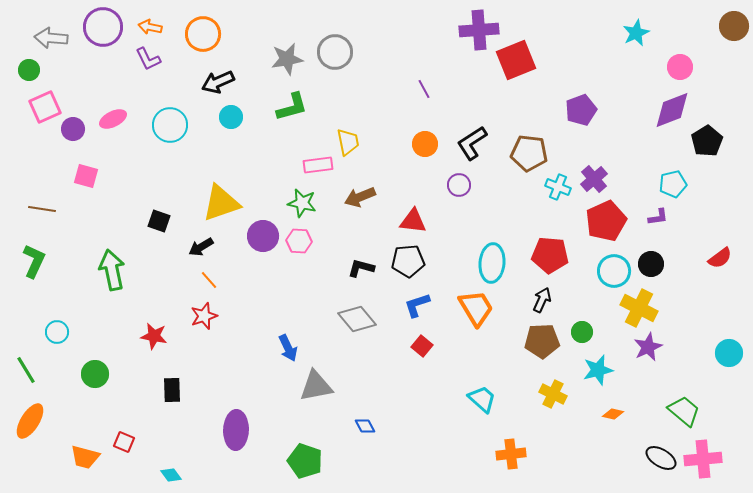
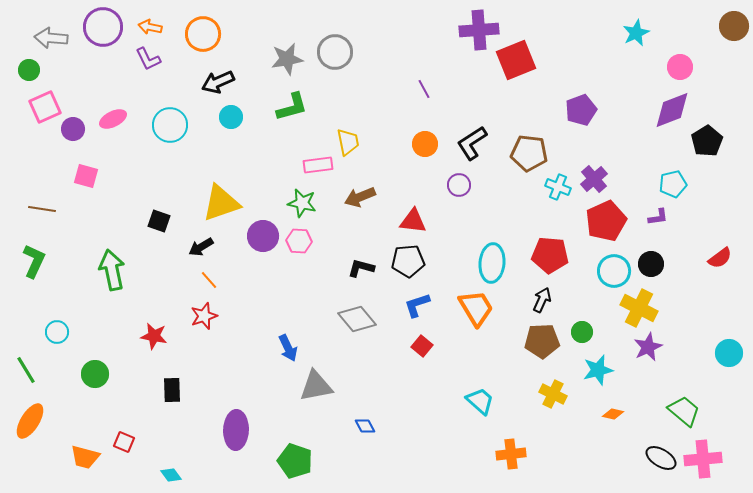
cyan trapezoid at (482, 399): moved 2 px left, 2 px down
green pentagon at (305, 461): moved 10 px left
